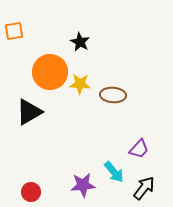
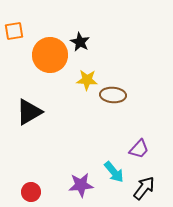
orange circle: moved 17 px up
yellow star: moved 7 px right, 4 px up
purple star: moved 2 px left
